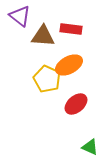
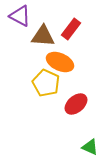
purple triangle: rotated 10 degrees counterclockwise
red rectangle: rotated 60 degrees counterclockwise
orange ellipse: moved 9 px left, 3 px up; rotated 52 degrees clockwise
yellow pentagon: moved 1 px left, 4 px down
